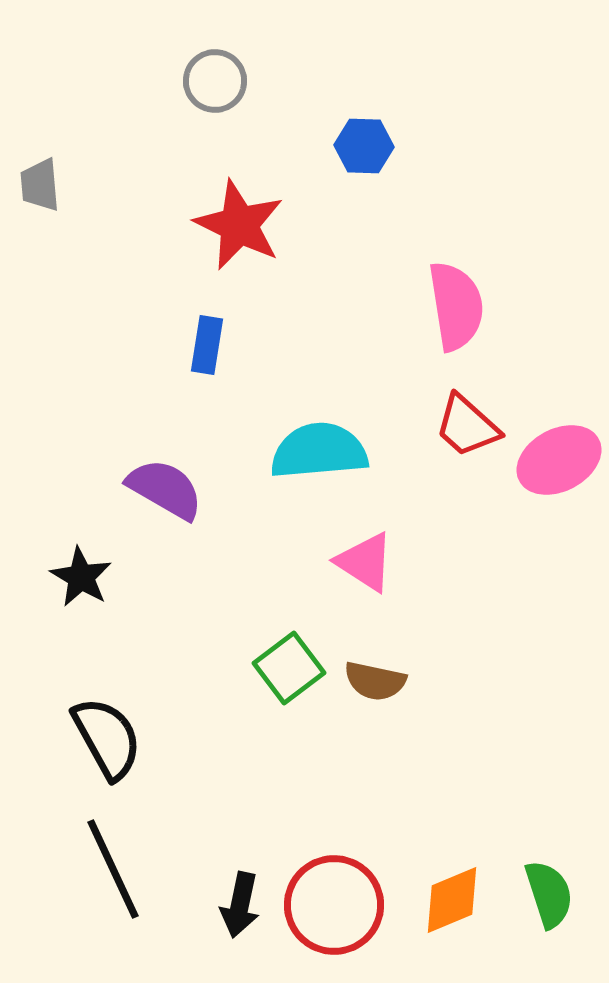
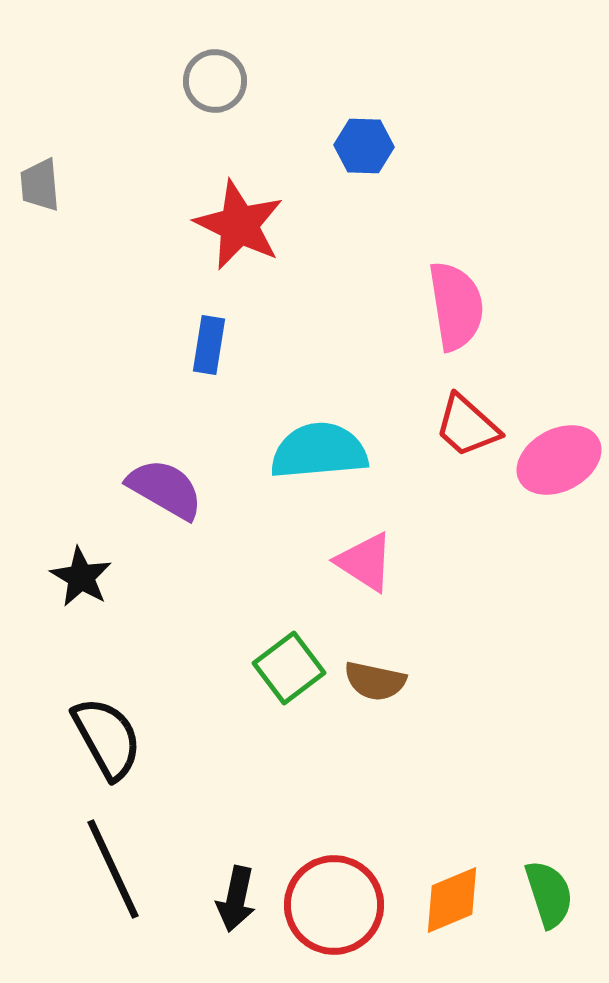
blue rectangle: moved 2 px right
black arrow: moved 4 px left, 6 px up
